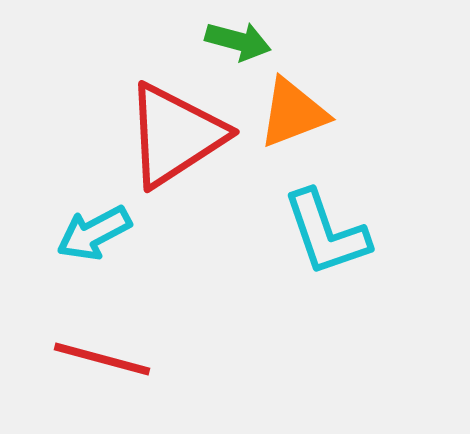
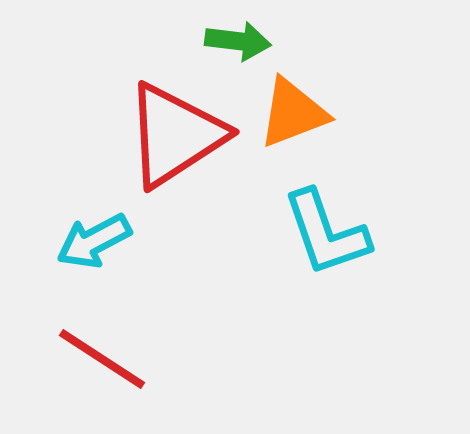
green arrow: rotated 8 degrees counterclockwise
cyan arrow: moved 8 px down
red line: rotated 18 degrees clockwise
